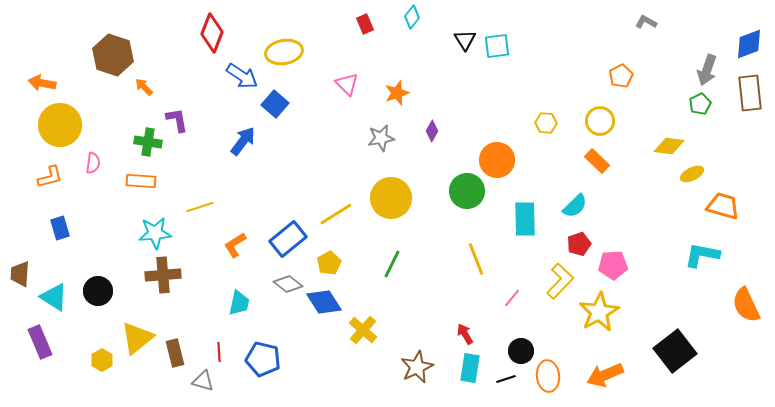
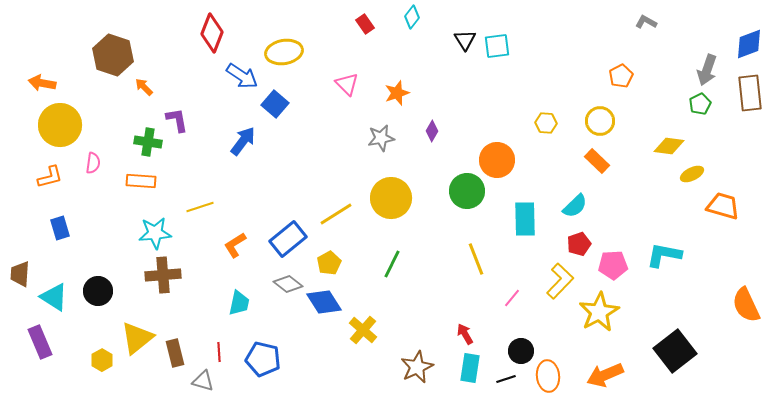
red rectangle at (365, 24): rotated 12 degrees counterclockwise
cyan L-shape at (702, 255): moved 38 px left
